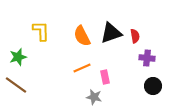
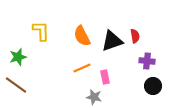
black triangle: moved 1 px right, 8 px down
purple cross: moved 3 px down
